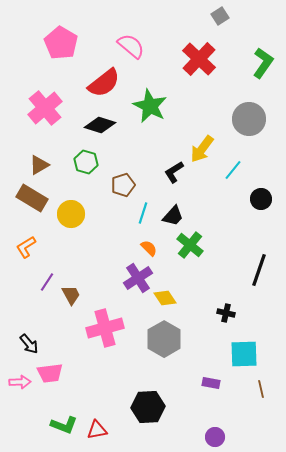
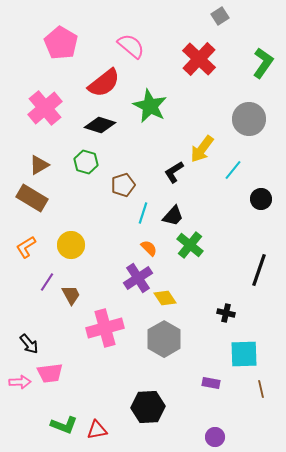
yellow circle at (71, 214): moved 31 px down
